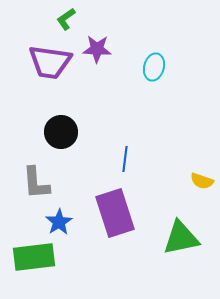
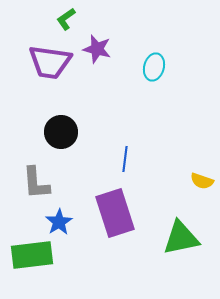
purple star: rotated 12 degrees clockwise
green rectangle: moved 2 px left, 2 px up
